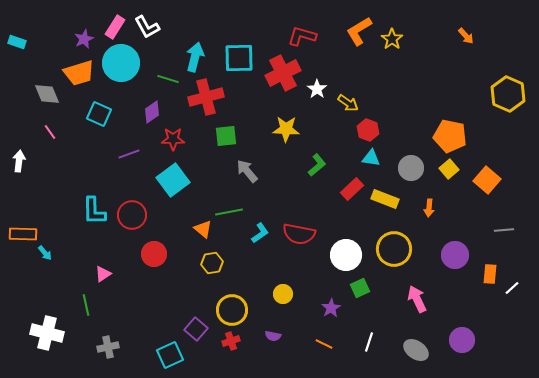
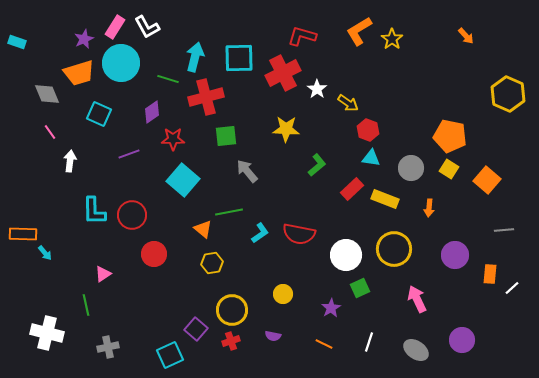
white arrow at (19, 161): moved 51 px right
yellow square at (449, 169): rotated 18 degrees counterclockwise
cyan square at (173, 180): moved 10 px right; rotated 12 degrees counterclockwise
